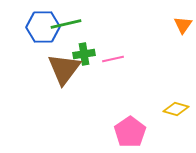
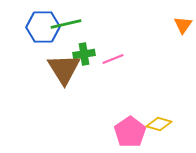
pink line: rotated 10 degrees counterclockwise
brown triangle: rotated 9 degrees counterclockwise
yellow diamond: moved 17 px left, 15 px down
